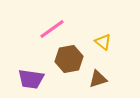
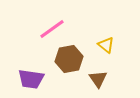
yellow triangle: moved 3 px right, 3 px down
brown triangle: rotated 48 degrees counterclockwise
